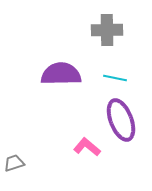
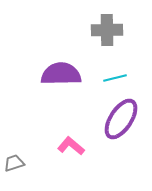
cyan line: rotated 25 degrees counterclockwise
purple ellipse: moved 1 px up; rotated 54 degrees clockwise
pink L-shape: moved 16 px left, 1 px up
